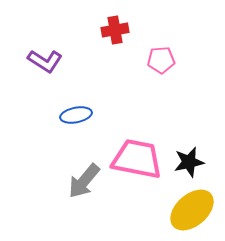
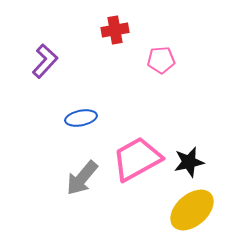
purple L-shape: rotated 80 degrees counterclockwise
blue ellipse: moved 5 px right, 3 px down
pink trapezoid: rotated 40 degrees counterclockwise
gray arrow: moved 2 px left, 3 px up
